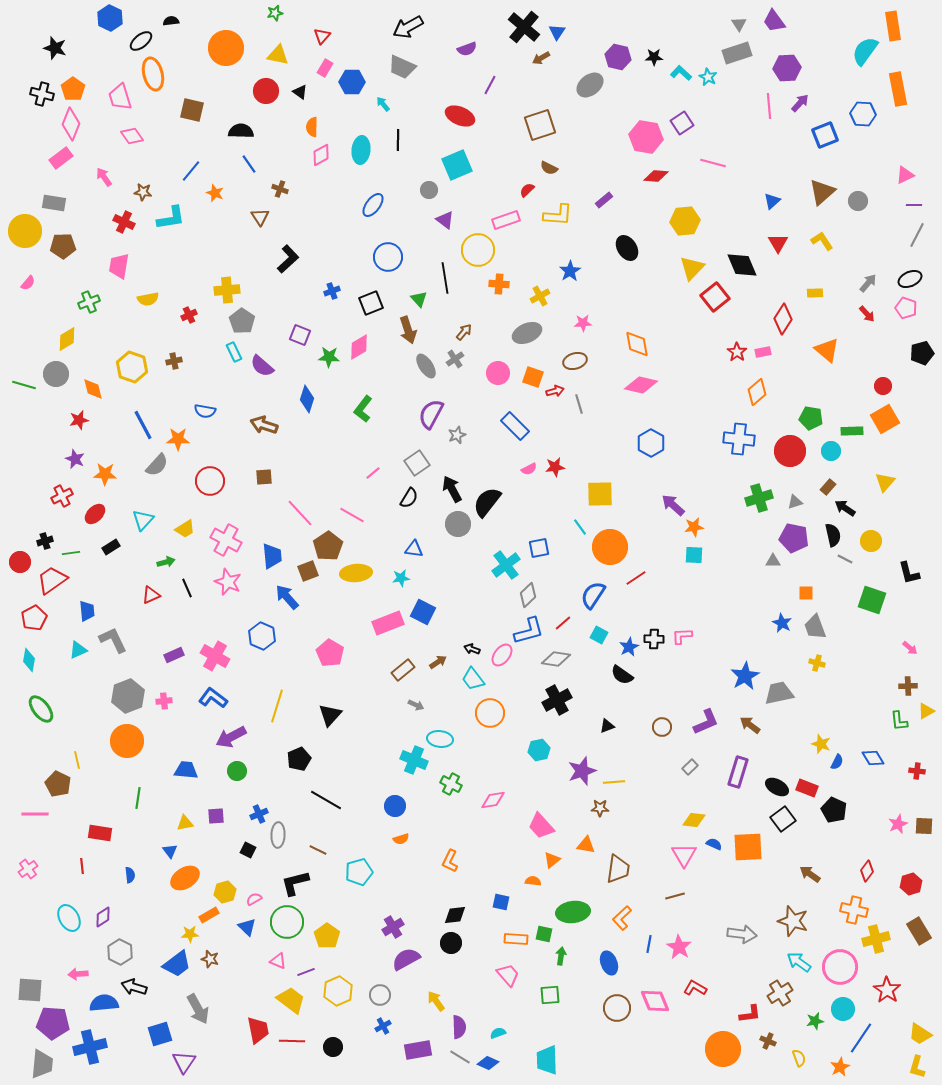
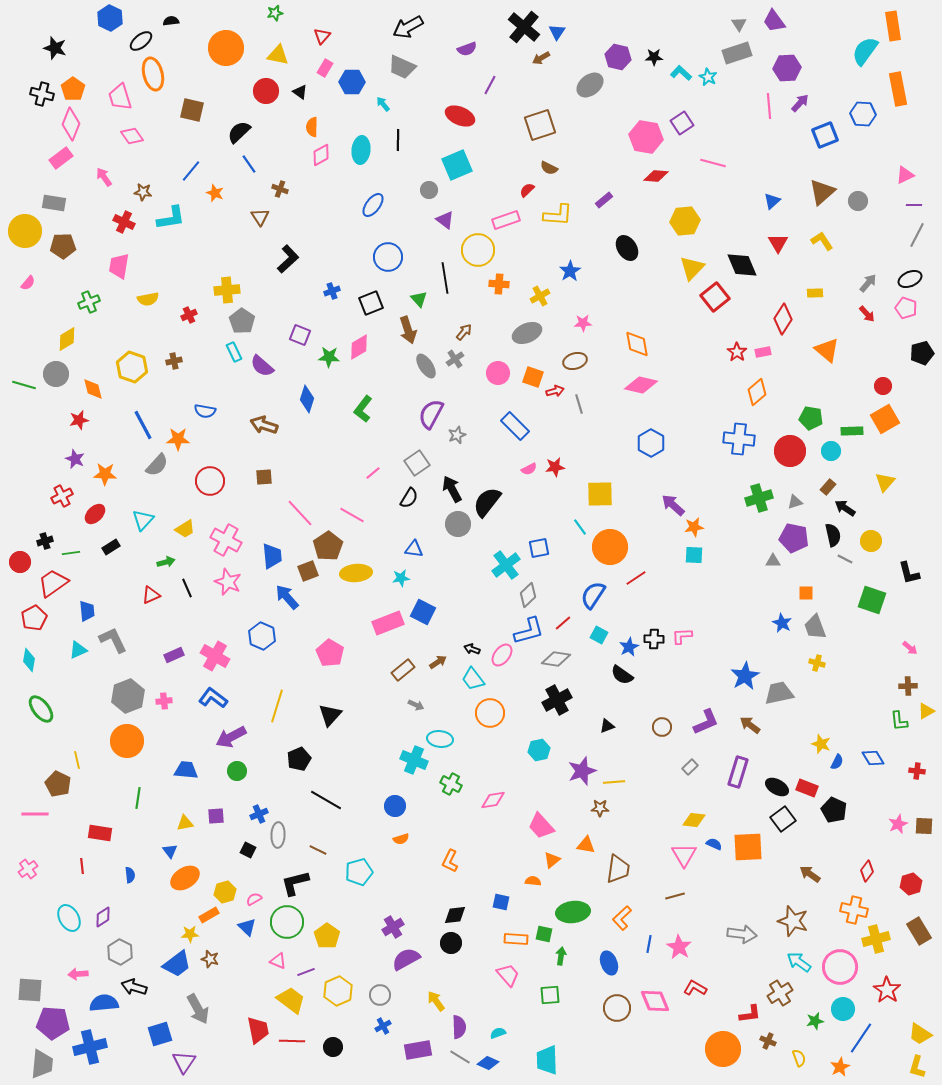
black semicircle at (241, 131): moved 2 px left, 1 px down; rotated 45 degrees counterclockwise
red trapezoid at (52, 580): moved 1 px right, 3 px down
